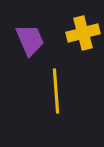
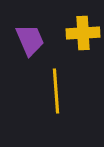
yellow cross: rotated 12 degrees clockwise
